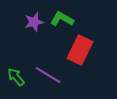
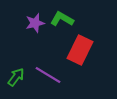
purple star: moved 1 px right, 1 px down
green arrow: rotated 78 degrees clockwise
